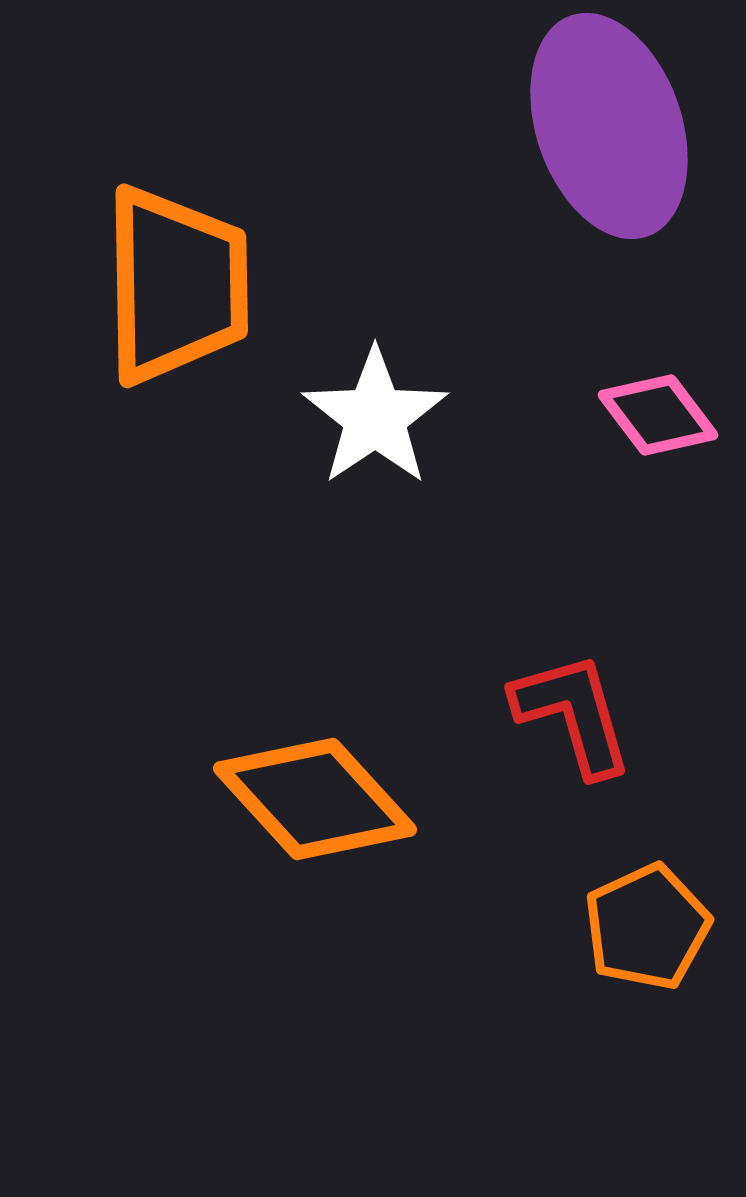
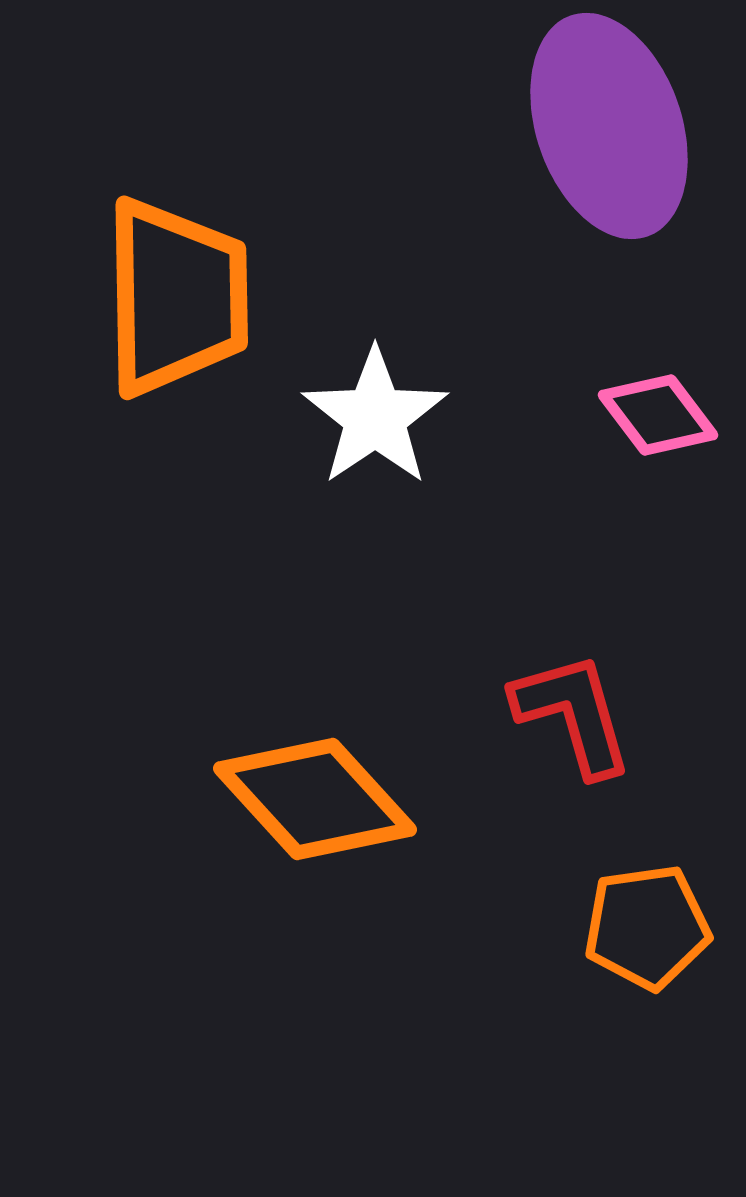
orange trapezoid: moved 12 px down
orange pentagon: rotated 17 degrees clockwise
